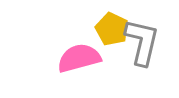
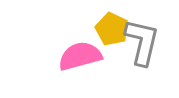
pink semicircle: moved 1 px right, 2 px up
